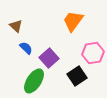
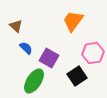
purple square: rotated 18 degrees counterclockwise
